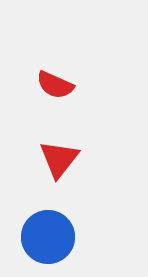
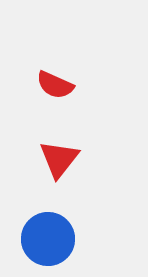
blue circle: moved 2 px down
